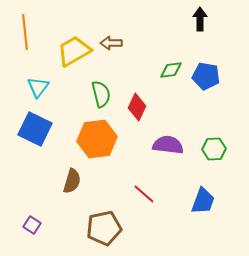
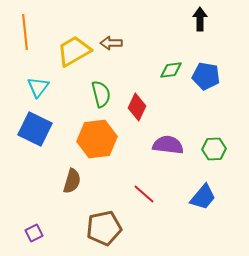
blue trapezoid: moved 4 px up; rotated 20 degrees clockwise
purple square: moved 2 px right, 8 px down; rotated 30 degrees clockwise
